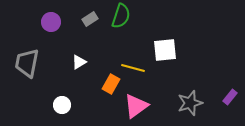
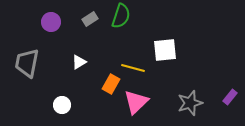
pink triangle: moved 4 px up; rotated 8 degrees counterclockwise
